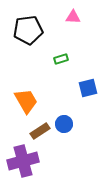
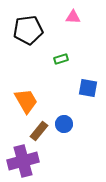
blue square: rotated 24 degrees clockwise
brown rectangle: moved 1 px left; rotated 18 degrees counterclockwise
